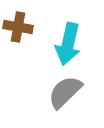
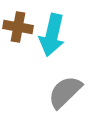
cyan arrow: moved 16 px left, 9 px up
